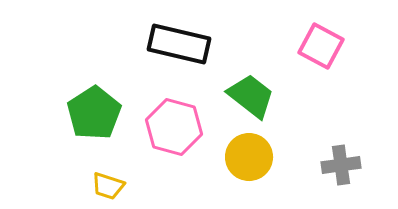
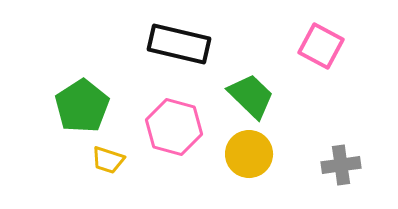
green trapezoid: rotated 6 degrees clockwise
green pentagon: moved 12 px left, 7 px up
yellow circle: moved 3 px up
yellow trapezoid: moved 26 px up
